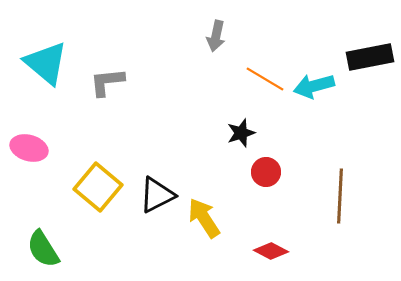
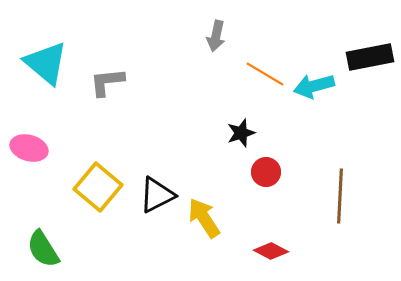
orange line: moved 5 px up
